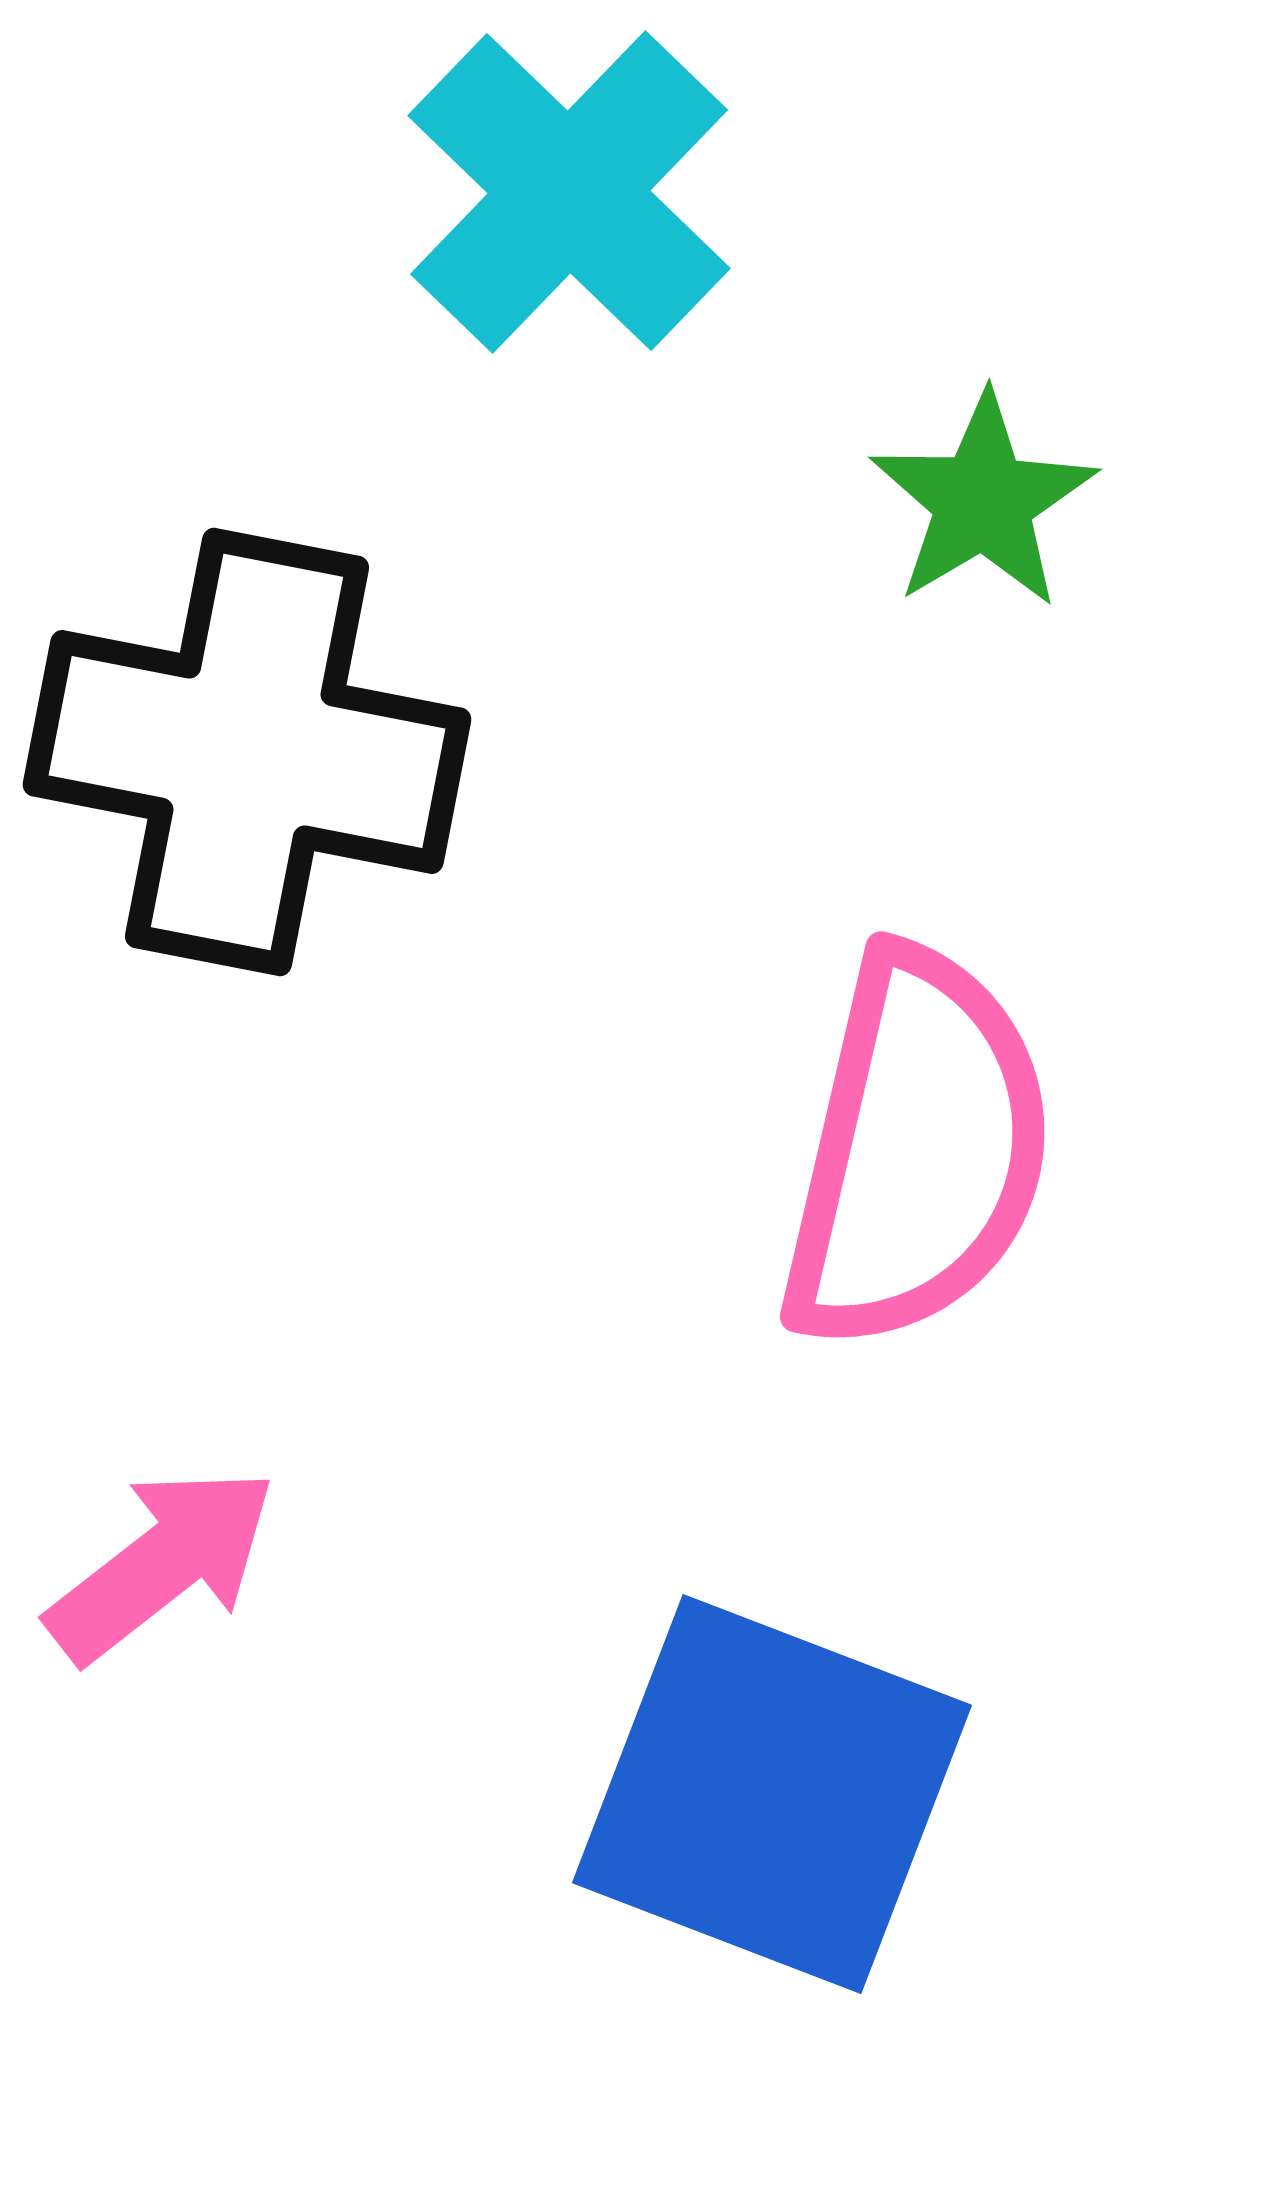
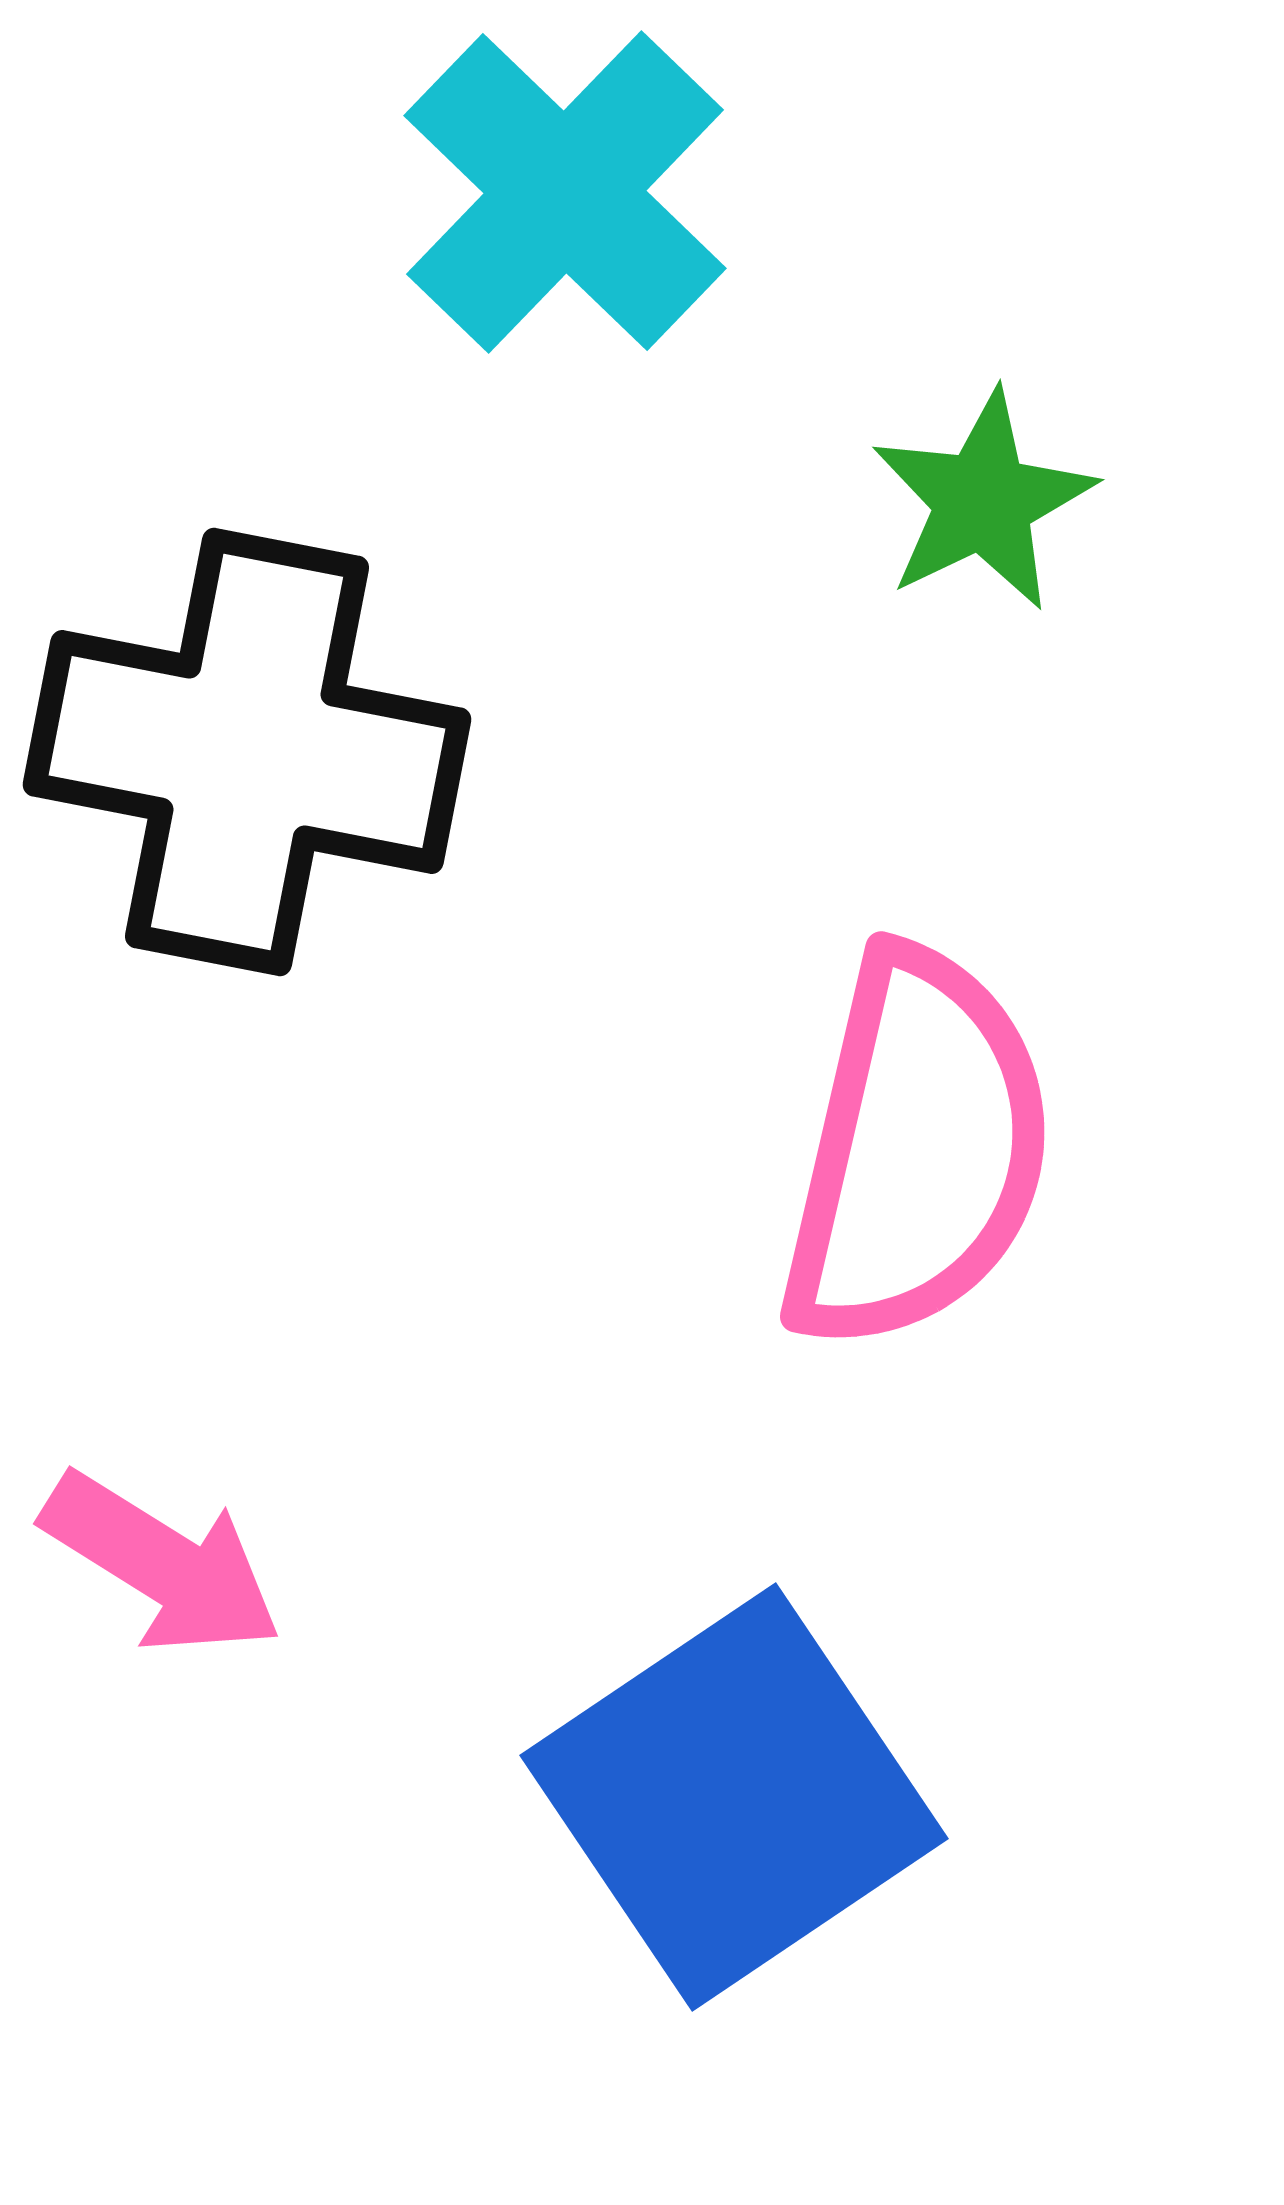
cyan cross: moved 4 px left
green star: rotated 5 degrees clockwise
pink arrow: rotated 70 degrees clockwise
blue square: moved 38 px left, 3 px down; rotated 35 degrees clockwise
